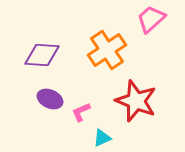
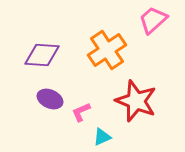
pink trapezoid: moved 2 px right, 1 px down
cyan triangle: moved 1 px up
